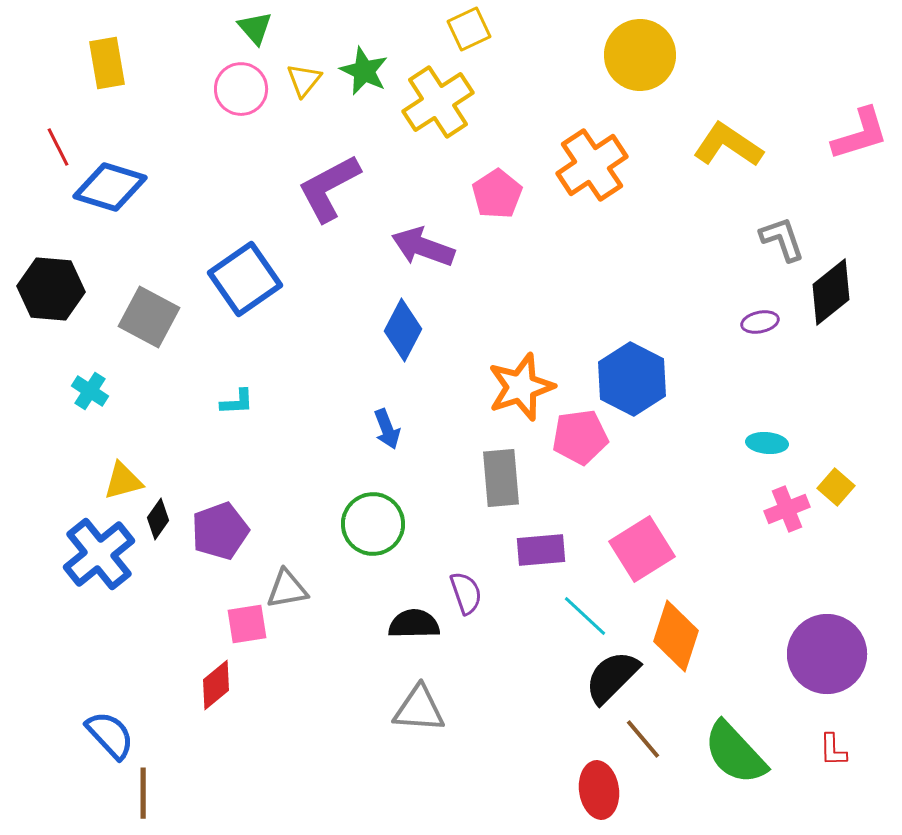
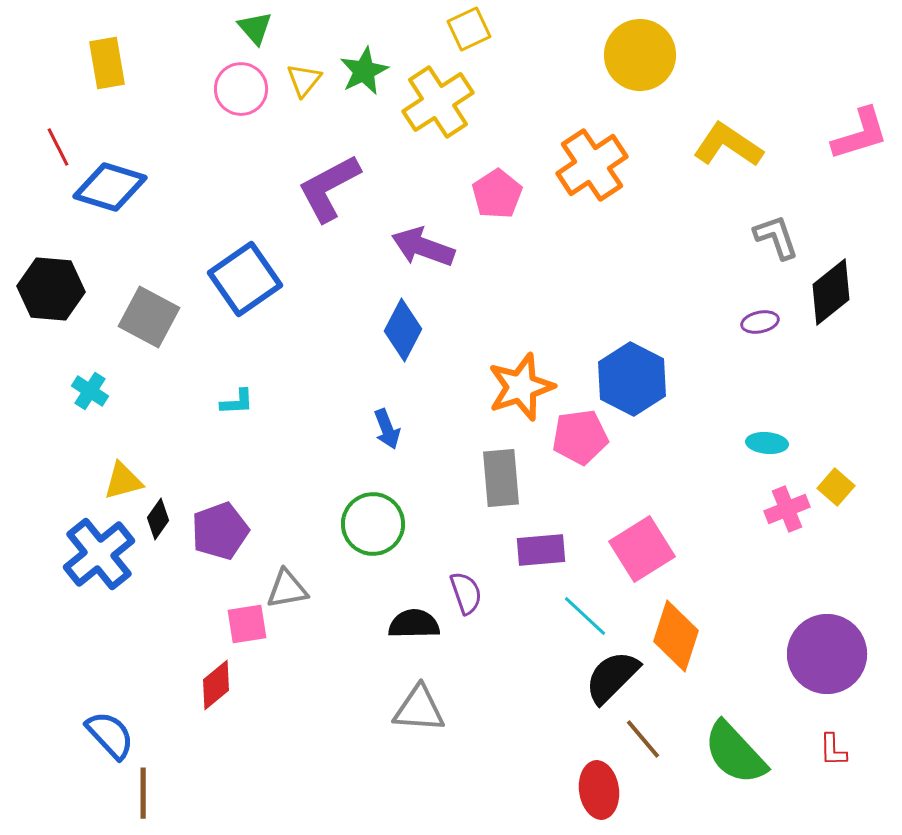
green star at (364, 71): rotated 21 degrees clockwise
gray L-shape at (782, 239): moved 6 px left, 2 px up
